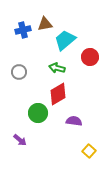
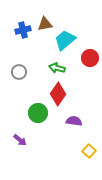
red circle: moved 1 px down
red diamond: rotated 25 degrees counterclockwise
